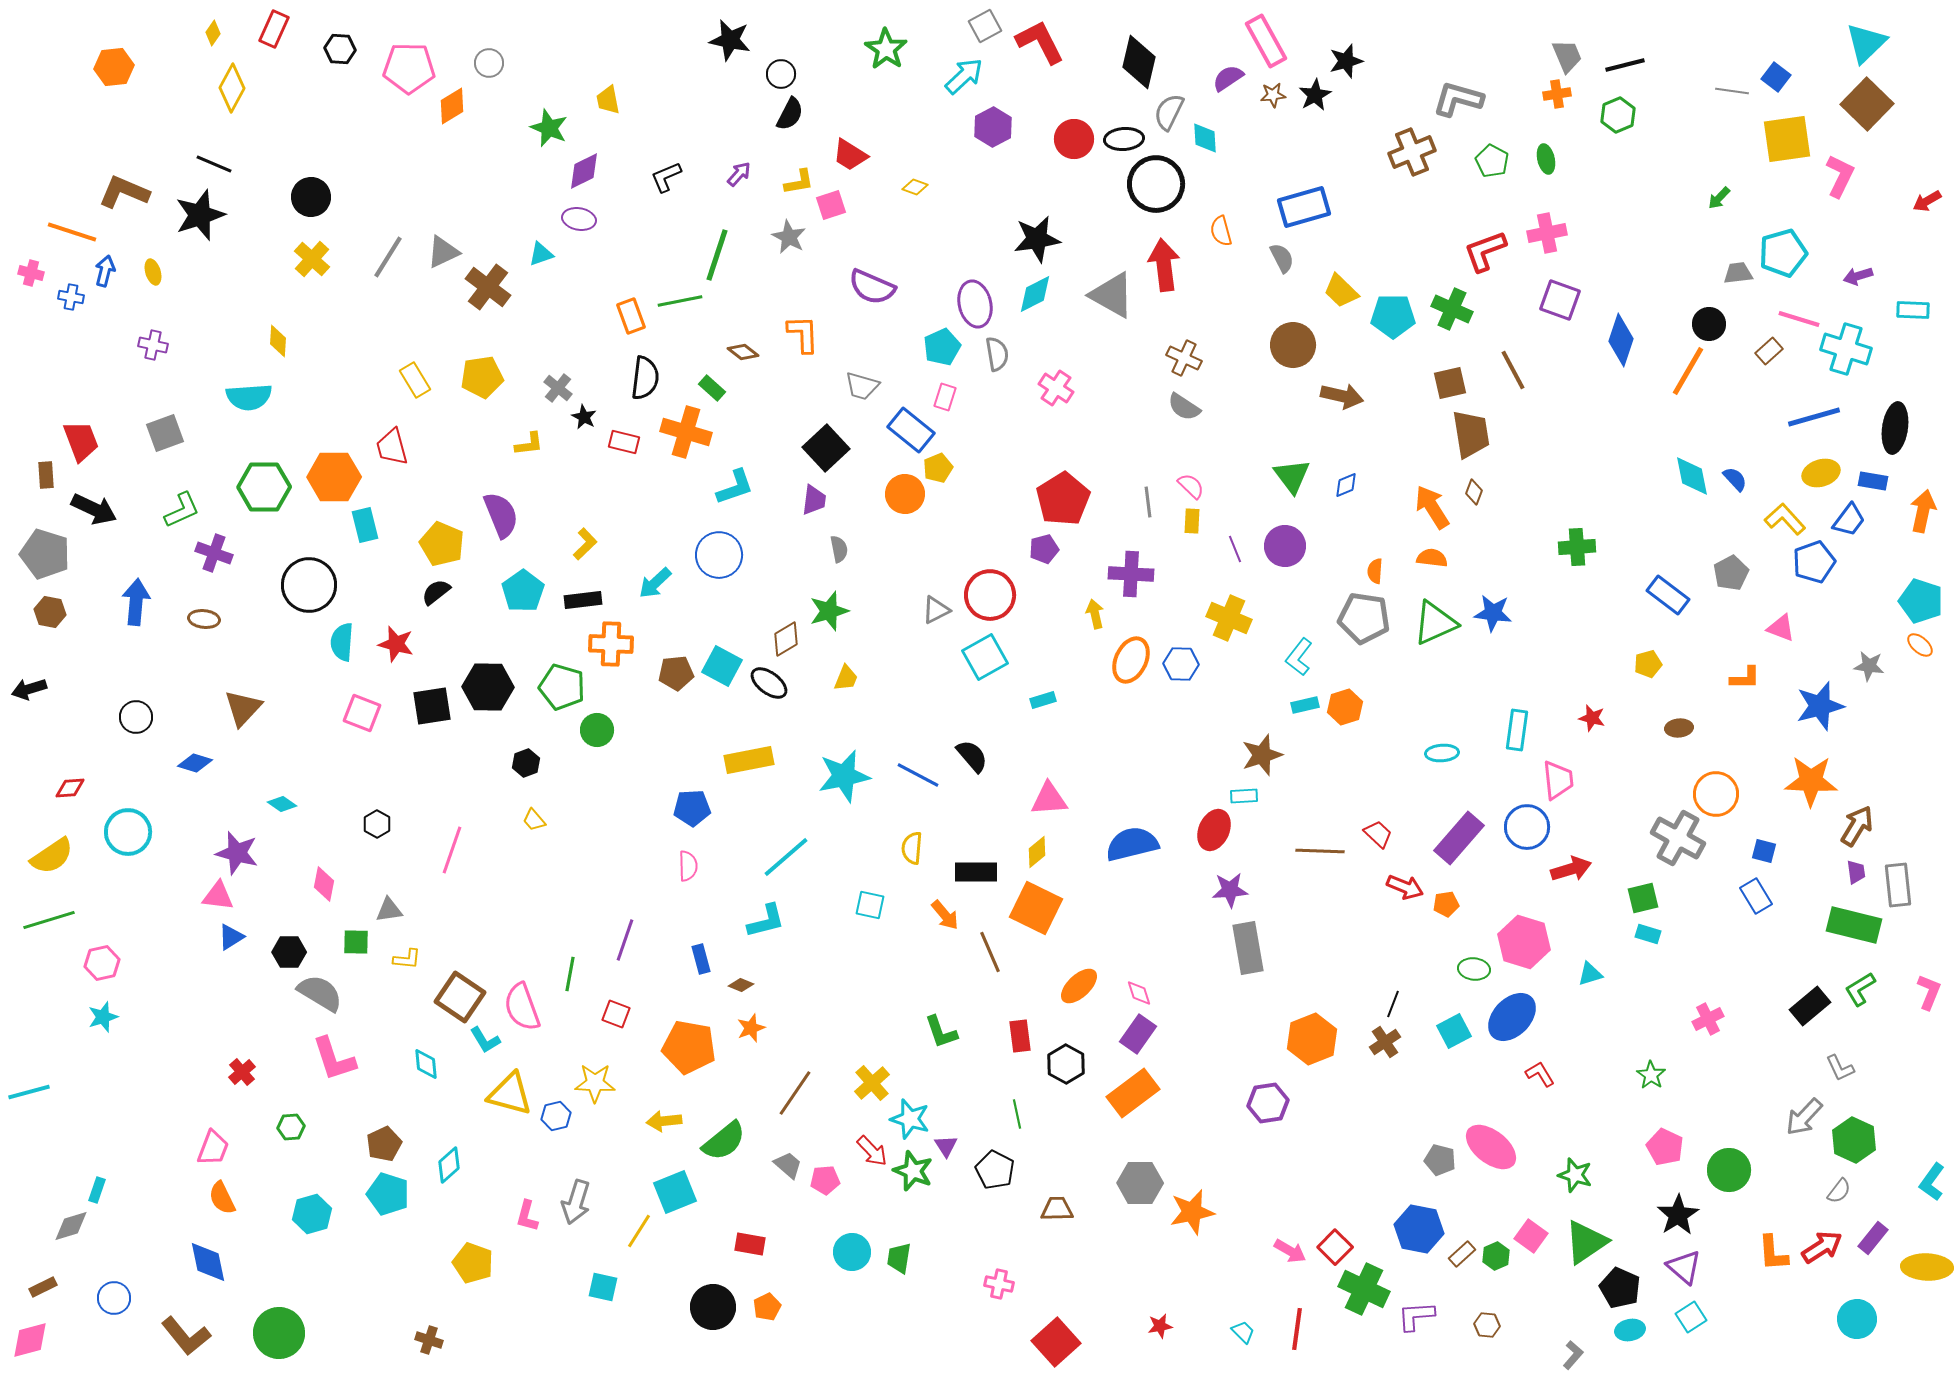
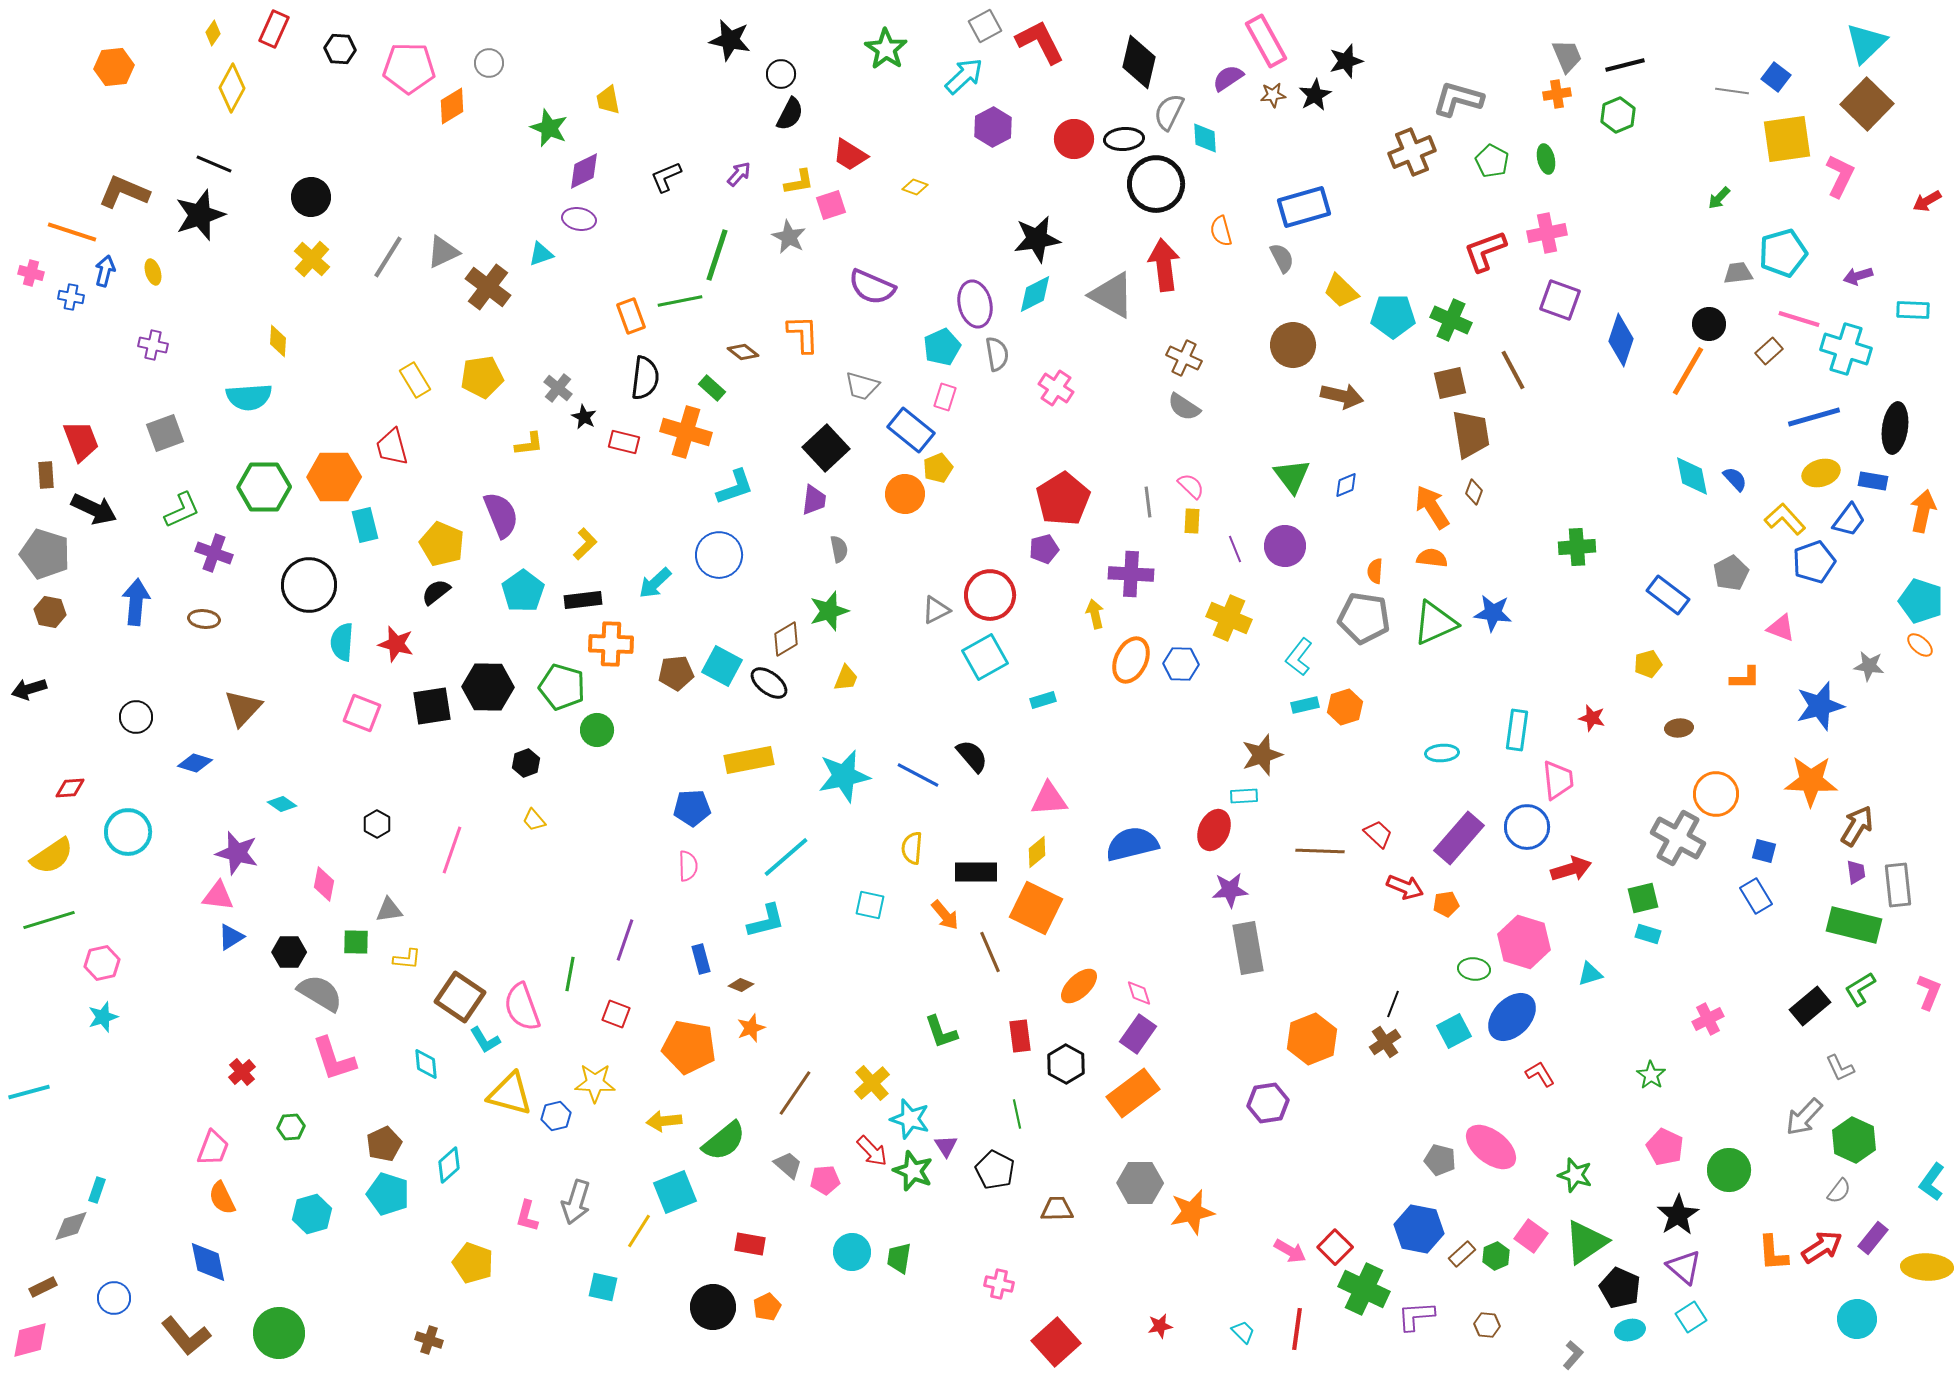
green cross at (1452, 309): moved 1 px left, 11 px down
